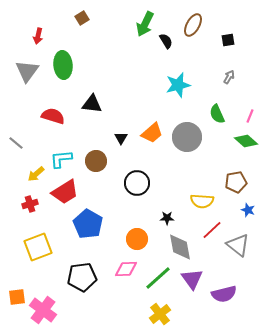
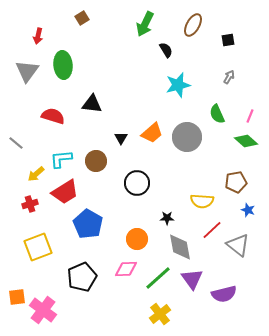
black semicircle at (166, 41): moved 9 px down
black pentagon at (82, 277): rotated 16 degrees counterclockwise
